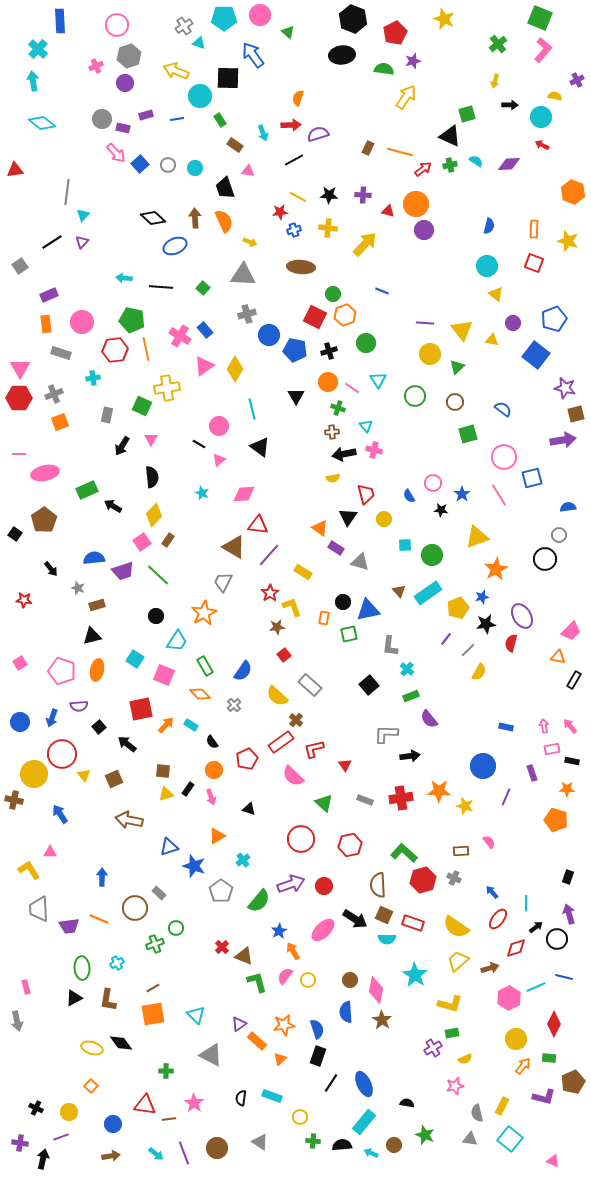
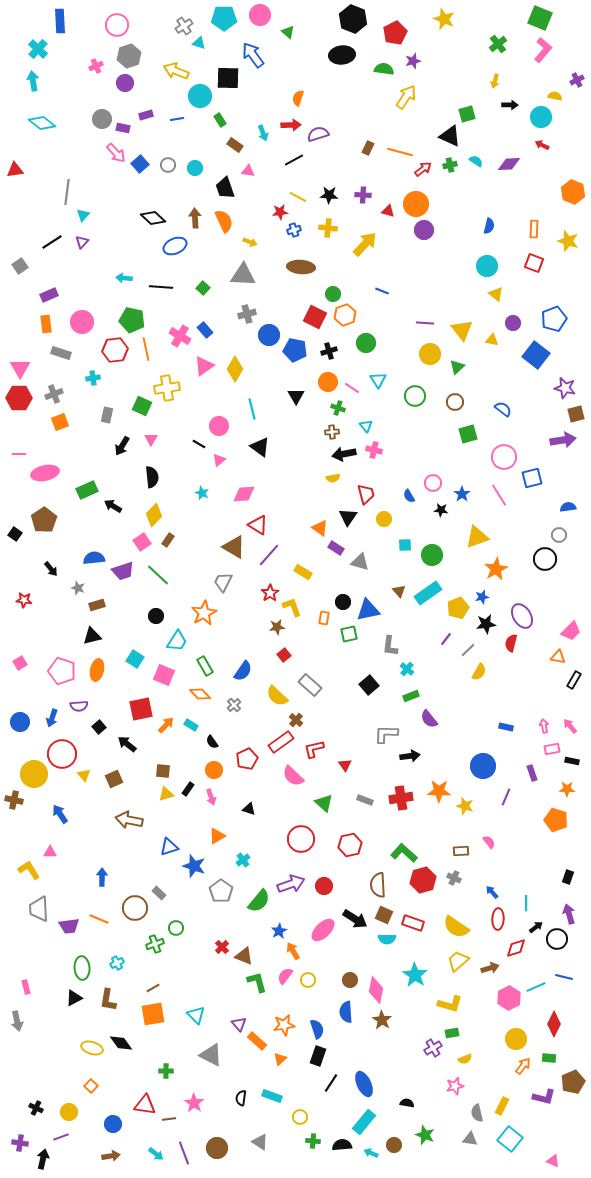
red triangle at (258, 525): rotated 25 degrees clockwise
red ellipse at (498, 919): rotated 35 degrees counterclockwise
purple triangle at (239, 1024): rotated 35 degrees counterclockwise
